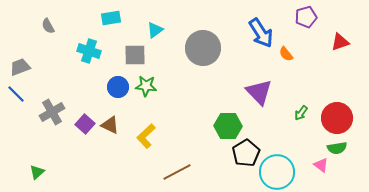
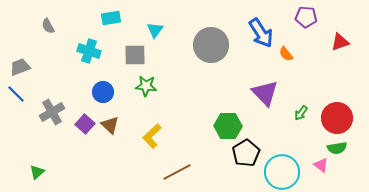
purple pentagon: rotated 20 degrees clockwise
cyan triangle: rotated 18 degrees counterclockwise
gray circle: moved 8 px right, 3 px up
blue circle: moved 15 px left, 5 px down
purple triangle: moved 6 px right, 1 px down
brown triangle: rotated 18 degrees clockwise
yellow L-shape: moved 6 px right
cyan circle: moved 5 px right
